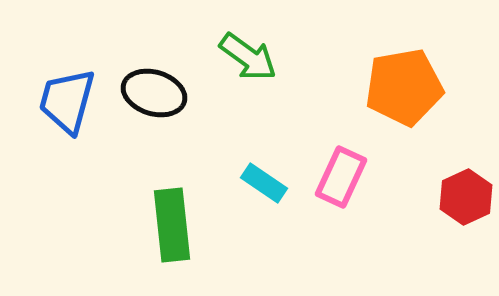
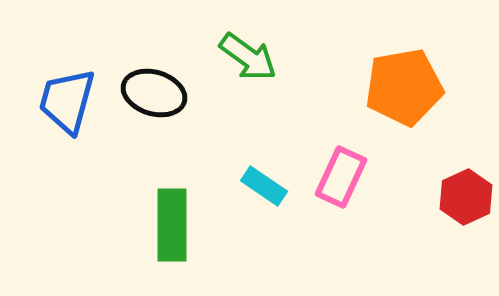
cyan rectangle: moved 3 px down
green rectangle: rotated 6 degrees clockwise
